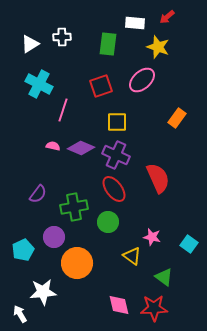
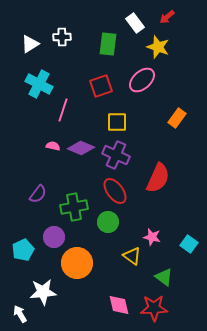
white rectangle: rotated 48 degrees clockwise
red semicircle: rotated 48 degrees clockwise
red ellipse: moved 1 px right, 2 px down
